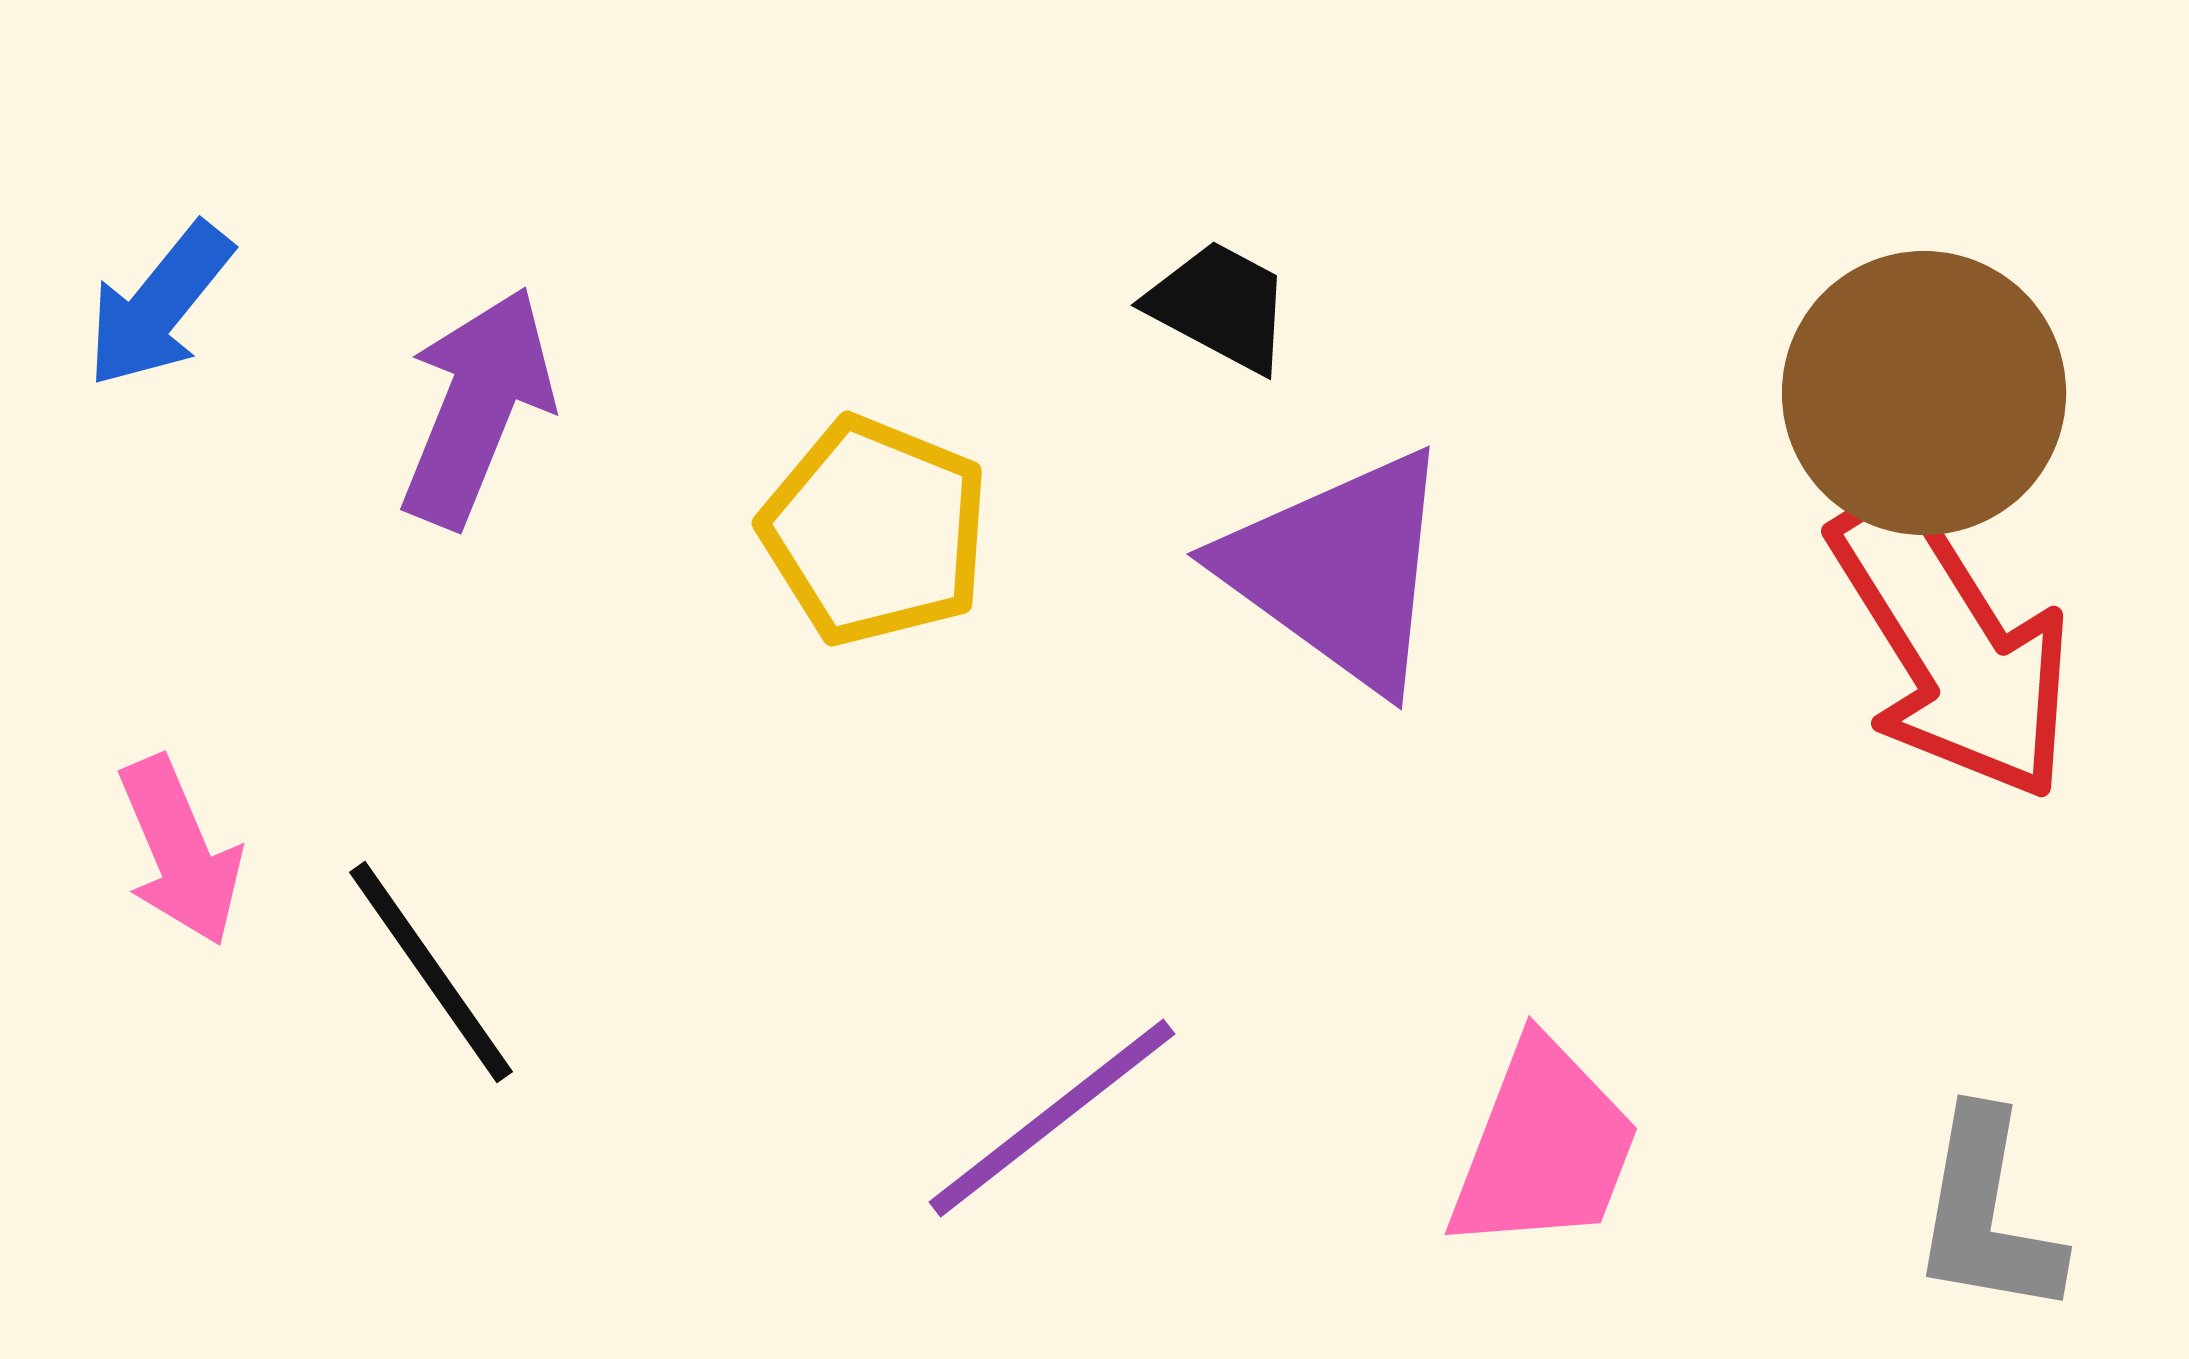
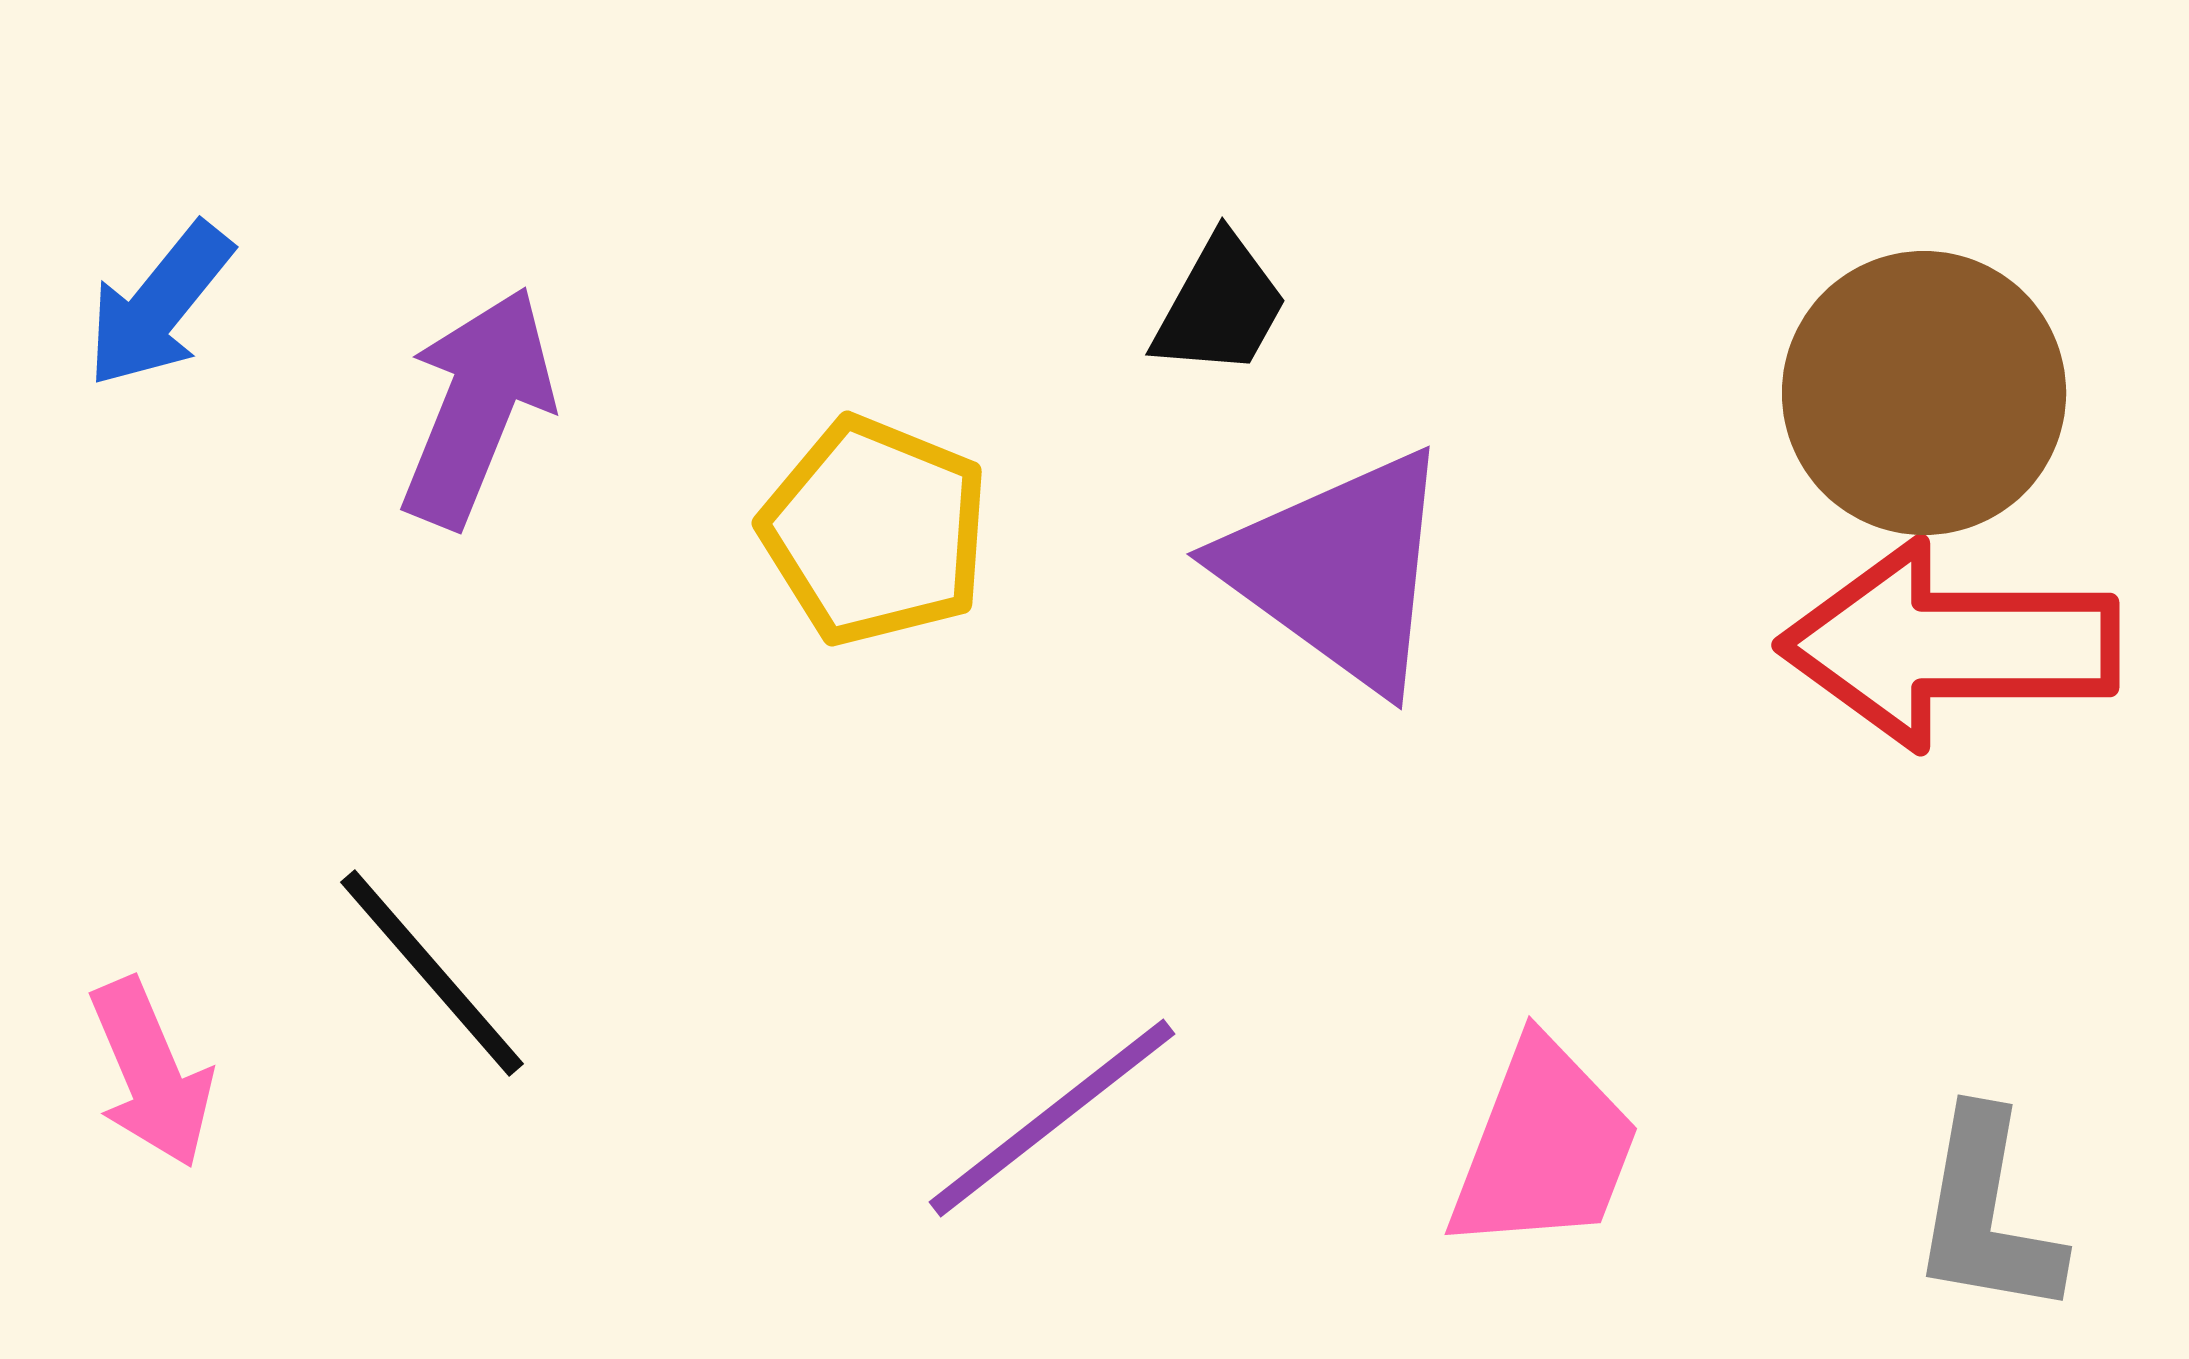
black trapezoid: rotated 91 degrees clockwise
red arrow: moved 3 px left; rotated 122 degrees clockwise
pink arrow: moved 29 px left, 222 px down
black line: moved 1 px right, 1 px down; rotated 6 degrees counterclockwise
